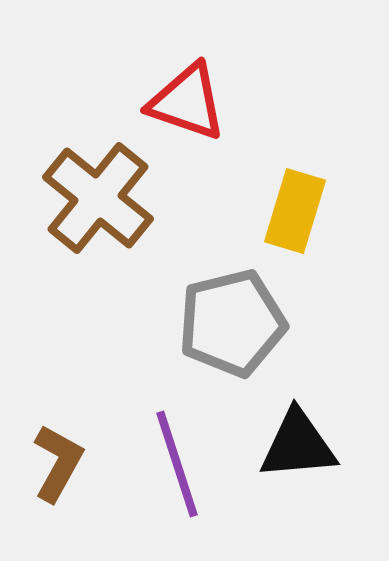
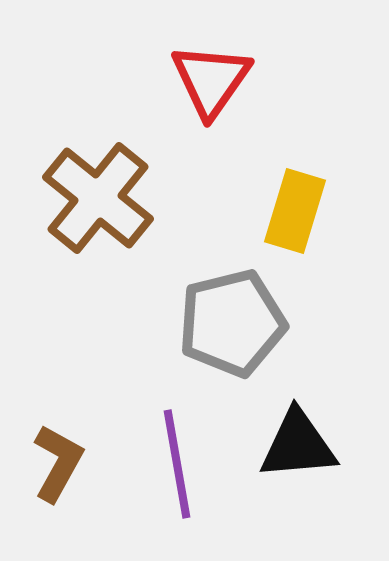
red triangle: moved 24 px right, 22 px up; rotated 46 degrees clockwise
purple line: rotated 8 degrees clockwise
